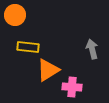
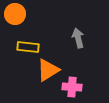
orange circle: moved 1 px up
gray arrow: moved 14 px left, 11 px up
